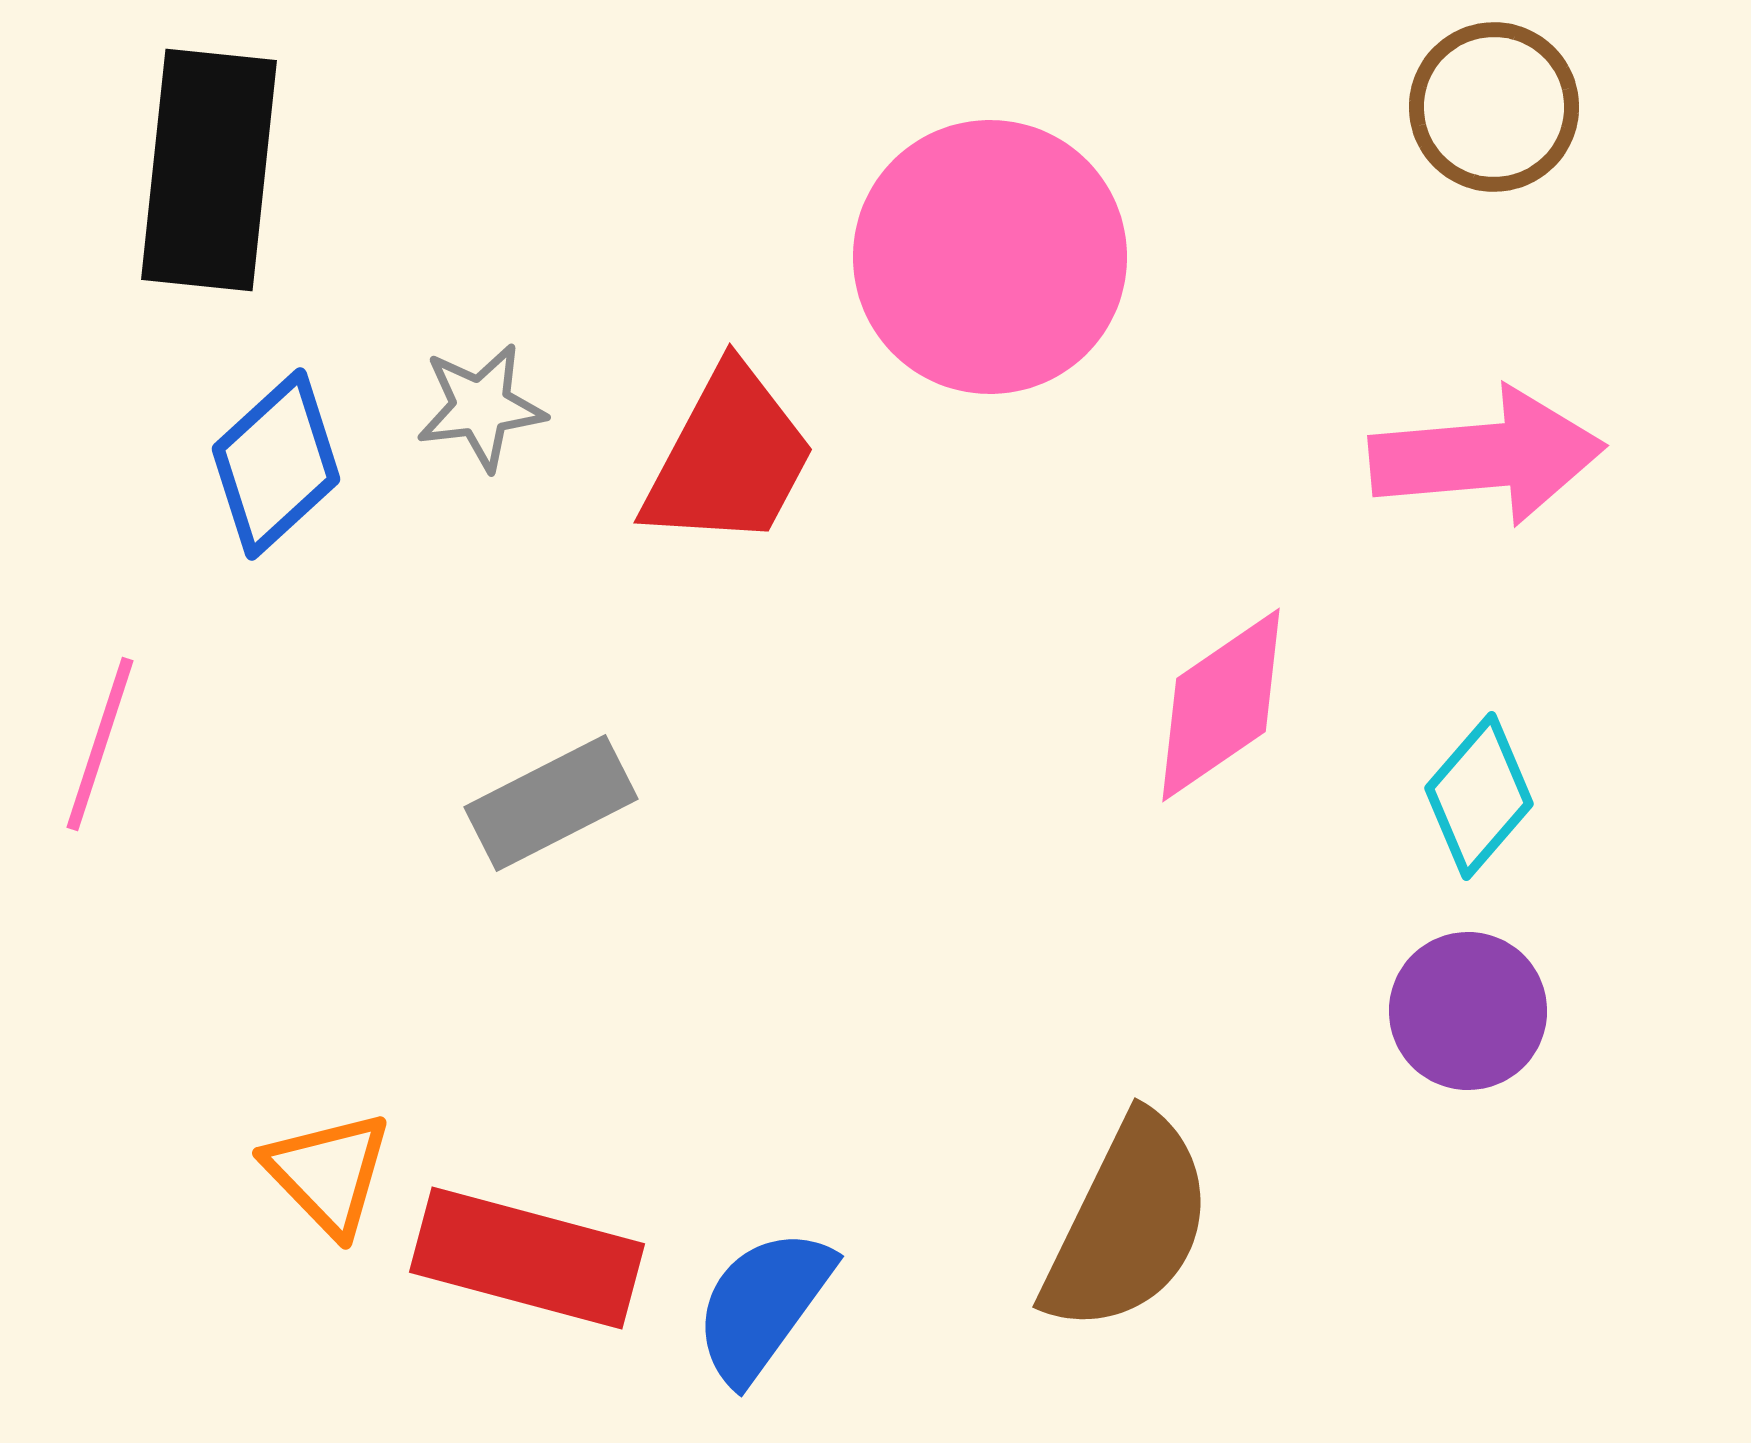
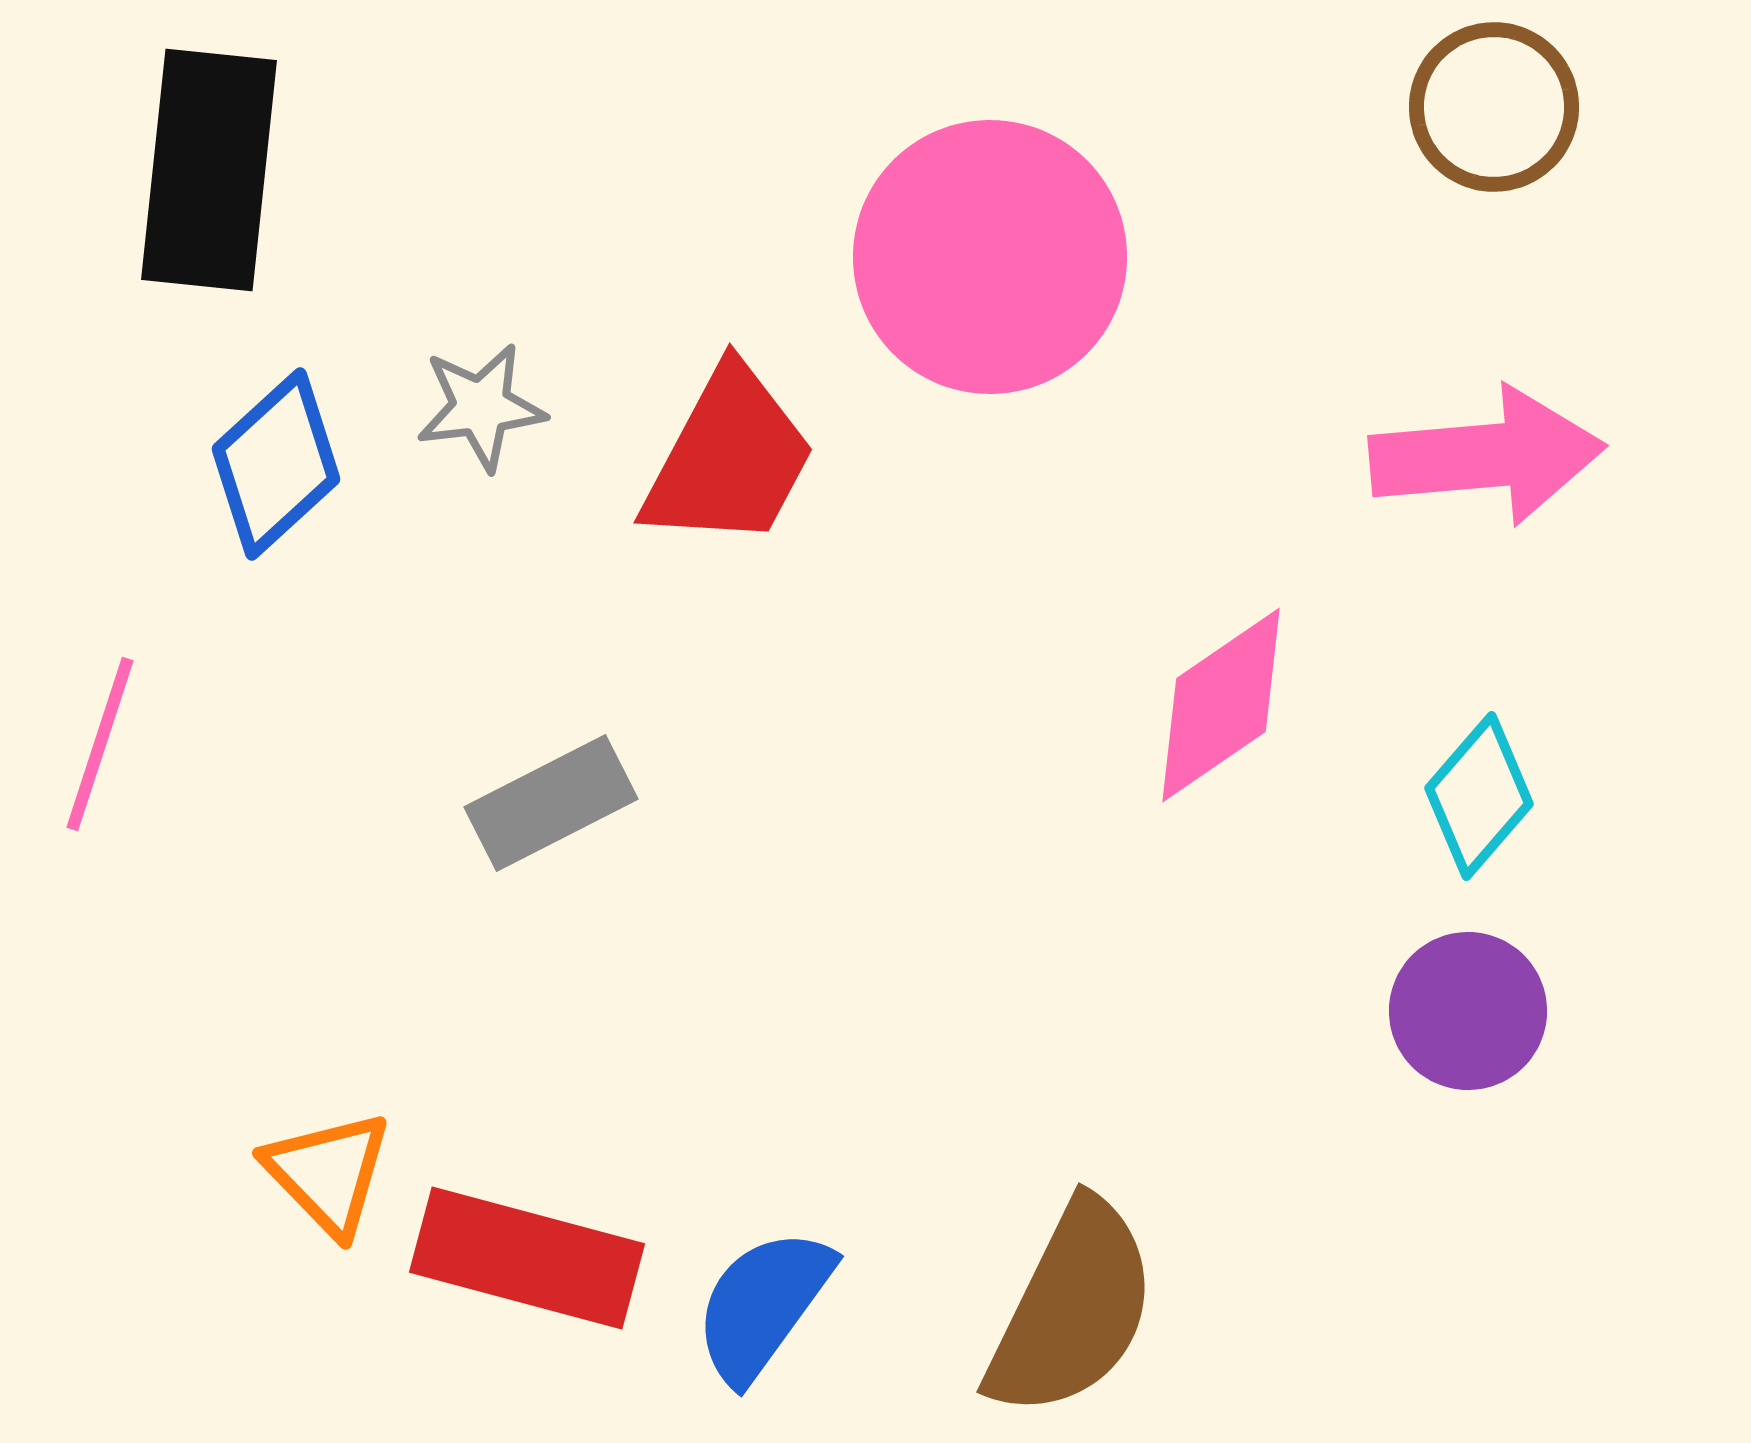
brown semicircle: moved 56 px left, 85 px down
